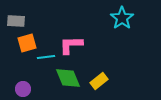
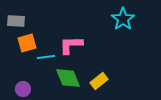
cyan star: moved 1 px right, 1 px down
